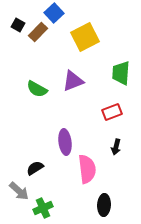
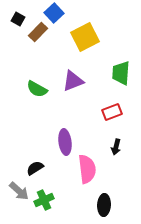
black square: moved 6 px up
green cross: moved 1 px right, 8 px up
